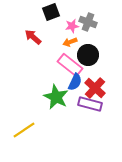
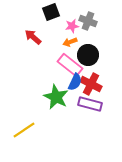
gray cross: moved 1 px up
red cross: moved 4 px left, 4 px up; rotated 15 degrees counterclockwise
